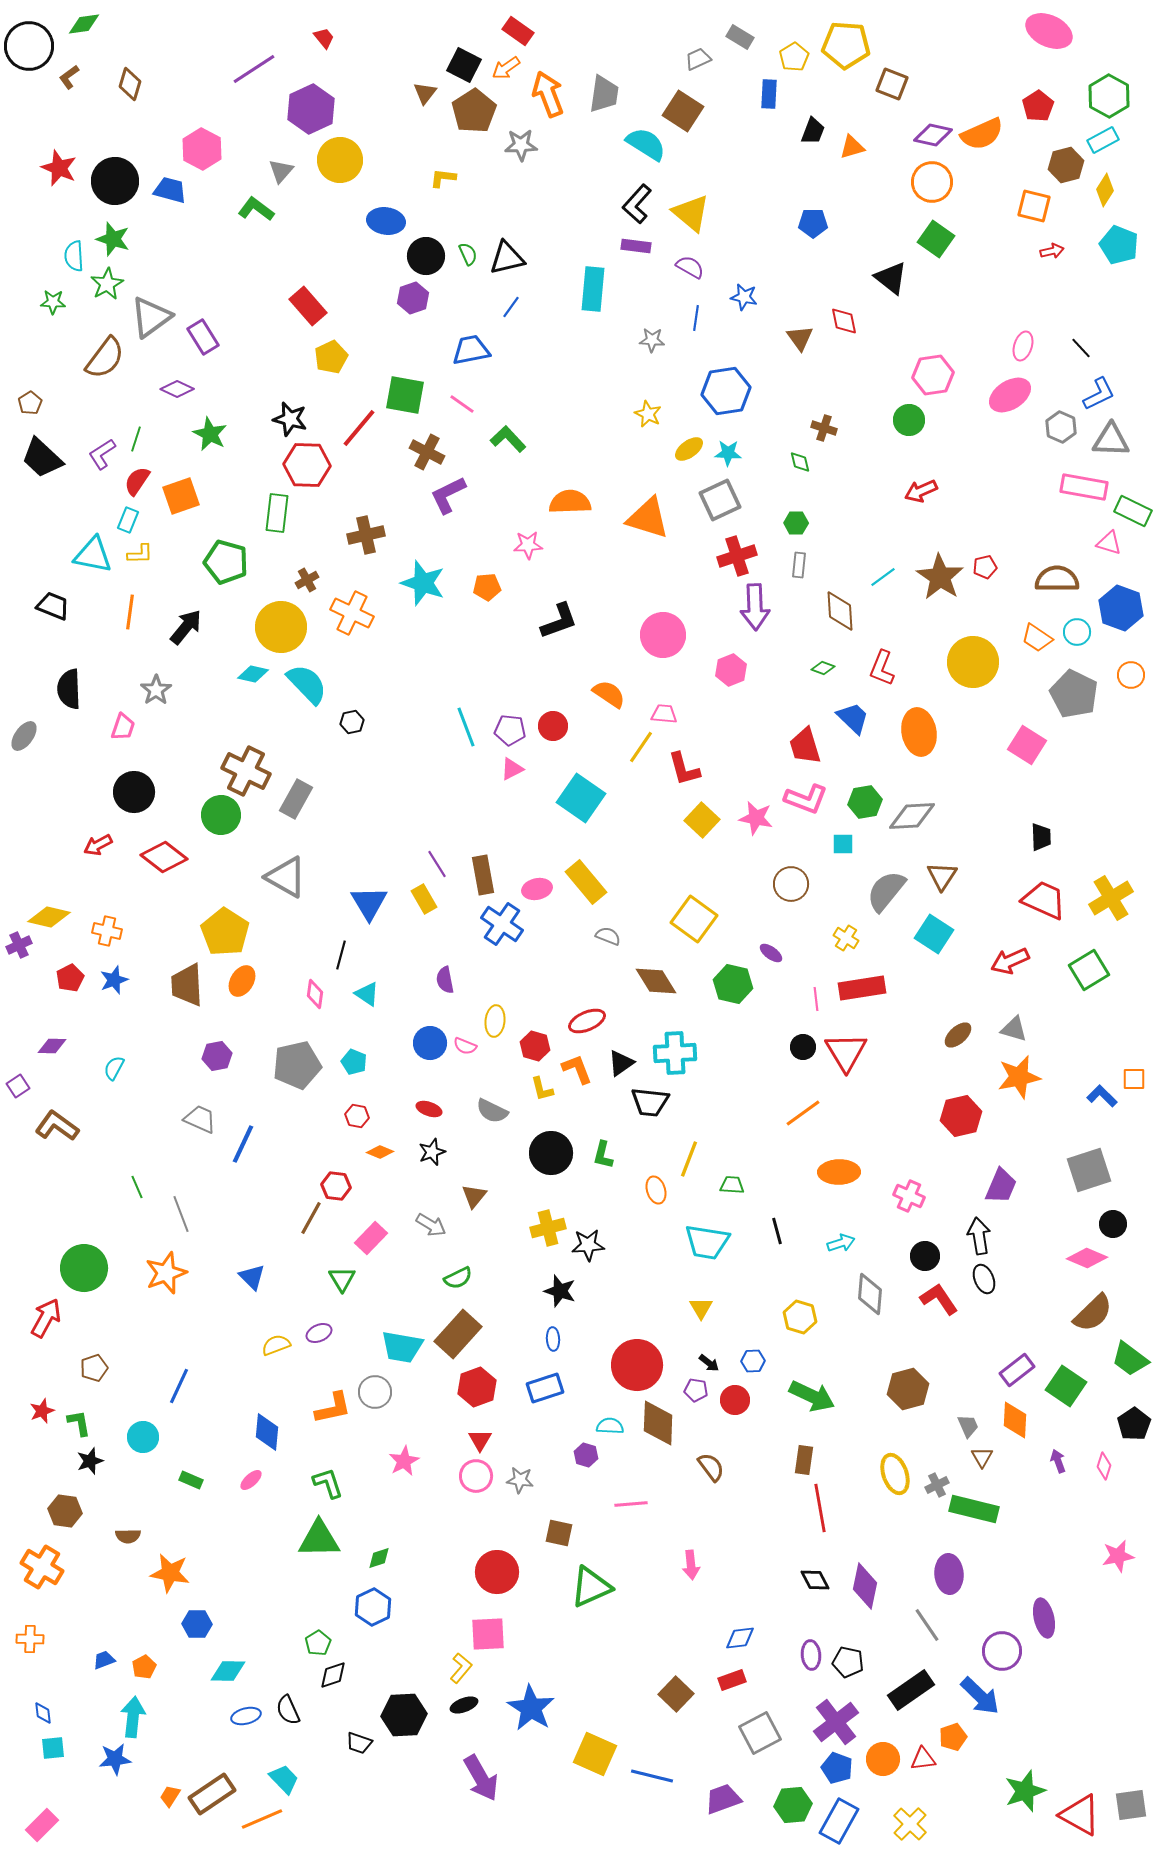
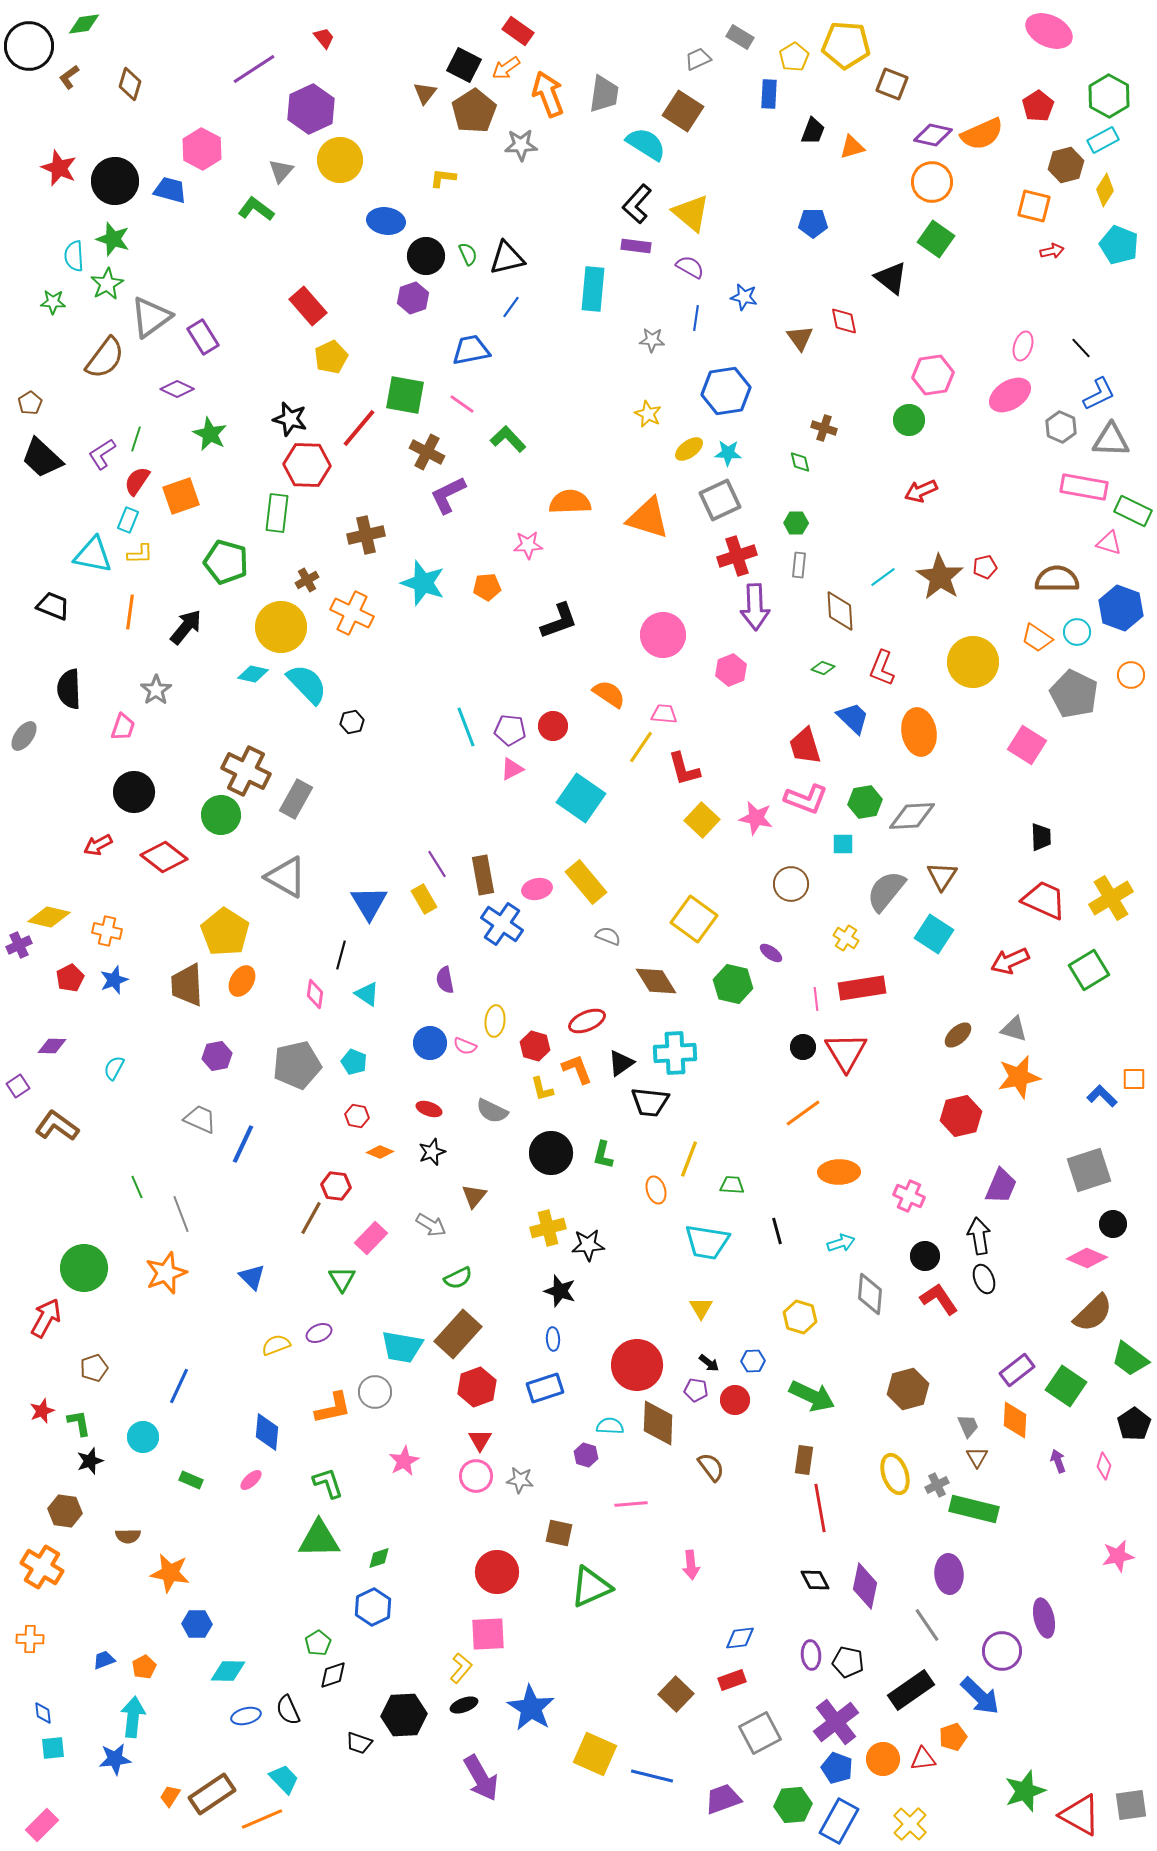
brown triangle at (982, 1457): moved 5 px left
